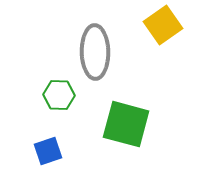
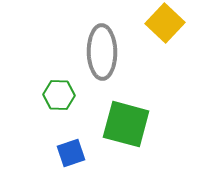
yellow square: moved 2 px right, 2 px up; rotated 12 degrees counterclockwise
gray ellipse: moved 7 px right
blue square: moved 23 px right, 2 px down
